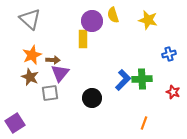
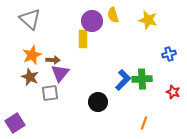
black circle: moved 6 px right, 4 px down
